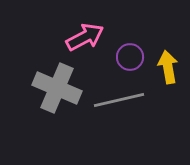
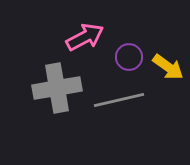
purple circle: moved 1 px left
yellow arrow: rotated 136 degrees clockwise
gray cross: rotated 33 degrees counterclockwise
